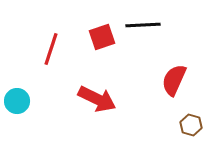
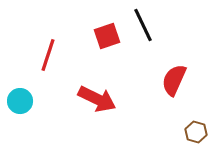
black line: rotated 68 degrees clockwise
red square: moved 5 px right, 1 px up
red line: moved 3 px left, 6 px down
cyan circle: moved 3 px right
brown hexagon: moved 5 px right, 7 px down
